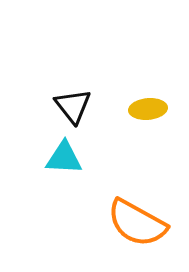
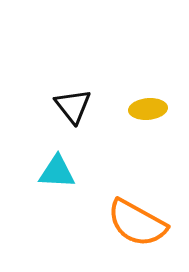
cyan triangle: moved 7 px left, 14 px down
